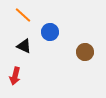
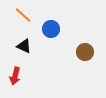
blue circle: moved 1 px right, 3 px up
